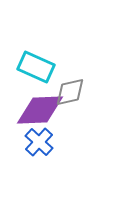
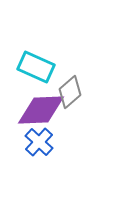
gray diamond: rotated 28 degrees counterclockwise
purple diamond: moved 1 px right
